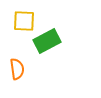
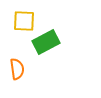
green rectangle: moved 1 px left, 1 px down
